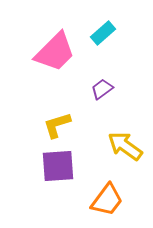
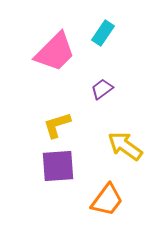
cyan rectangle: rotated 15 degrees counterclockwise
